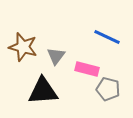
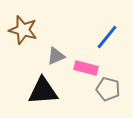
blue line: rotated 76 degrees counterclockwise
brown star: moved 17 px up
gray triangle: rotated 30 degrees clockwise
pink rectangle: moved 1 px left, 1 px up
